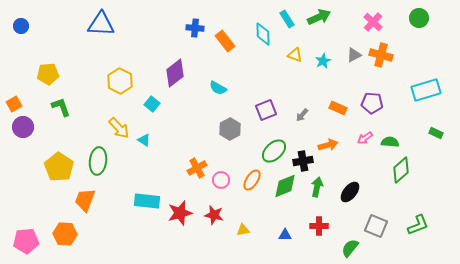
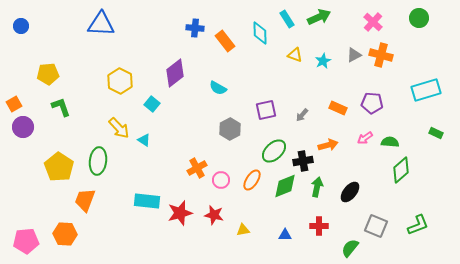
cyan diamond at (263, 34): moved 3 px left, 1 px up
purple square at (266, 110): rotated 10 degrees clockwise
